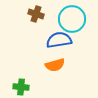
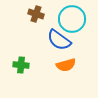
blue semicircle: rotated 135 degrees counterclockwise
orange semicircle: moved 11 px right
green cross: moved 22 px up
